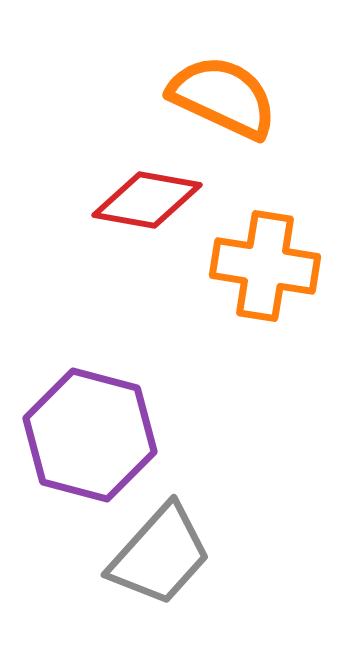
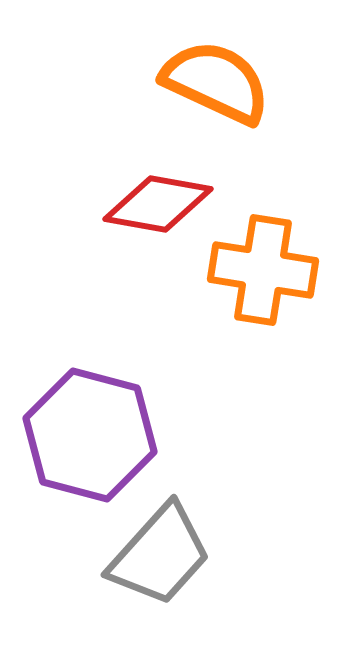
orange semicircle: moved 7 px left, 15 px up
red diamond: moved 11 px right, 4 px down
orange cross: moved 2 px left, 4 px down
